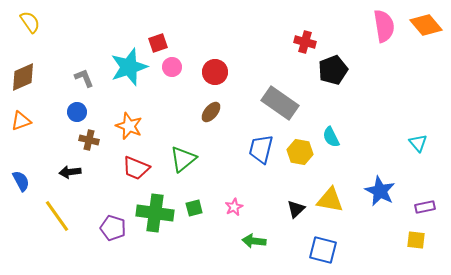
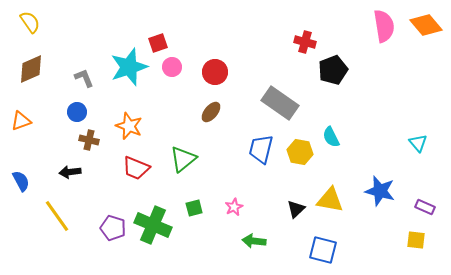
brown diamond: moved 8 px right, 8 px up
blue star: rotated 12 degrees counterclockwise
purple rectangle: rotated 36 degrees clockwise
green cross: moved 2 px left, 12 px down; rotated 15 degrees clockwise
